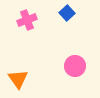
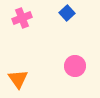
pink cross: moved 5 px left, 2 px up
